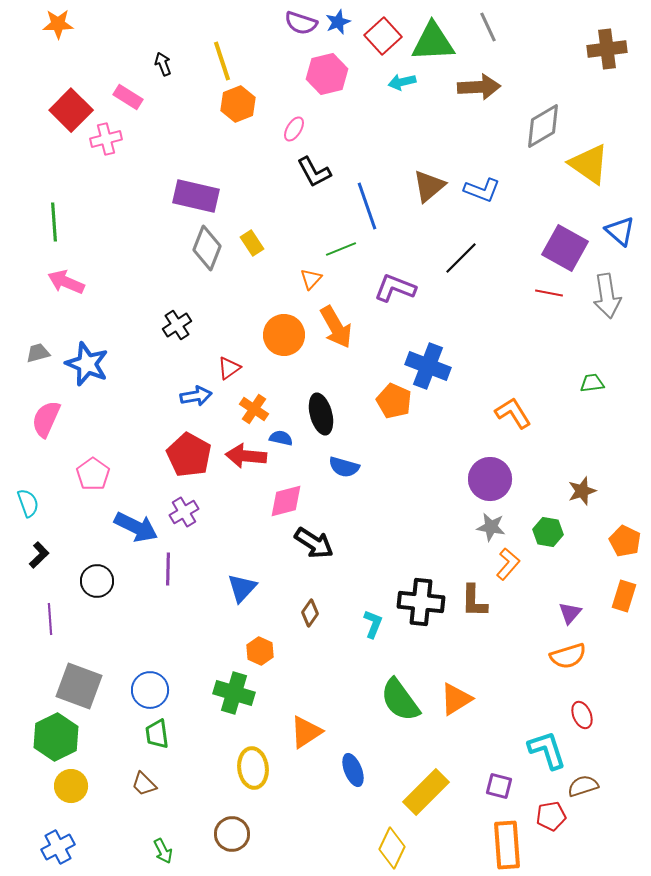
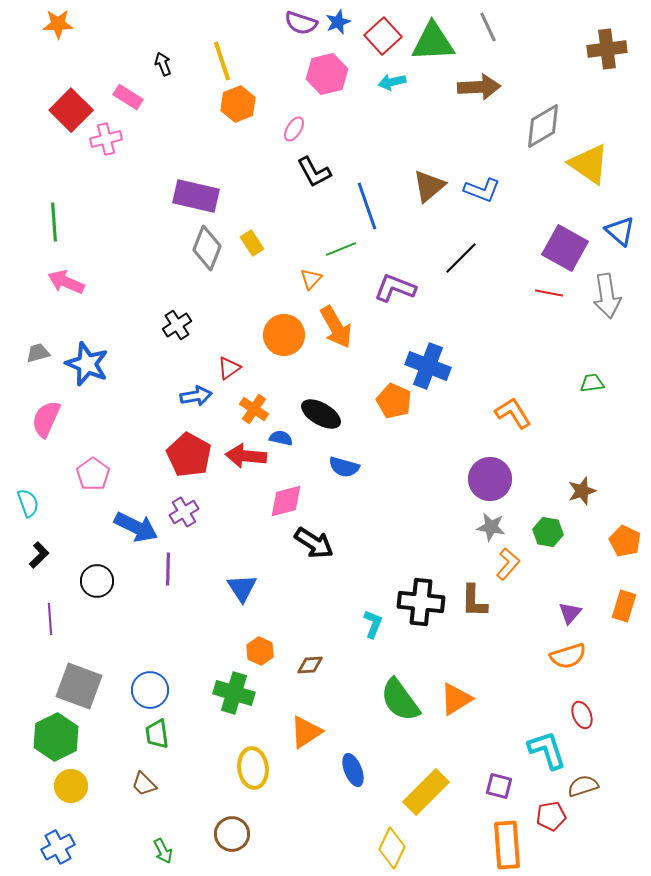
cyan arrow at (402, 82): moved 10 px left
black ellipse at (321, 414): rotated 45 degrees counterclockwise
blue triangle at (242, 588): rotated 16 degrees counterclockwise
orange rectangle at (624, 596): moved 10 px down
brown diamond at (310, 613): moved 52 px down; rotated 52 degrees clockwise
